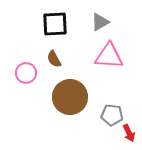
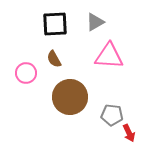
gray triangle: moved 5 px left
